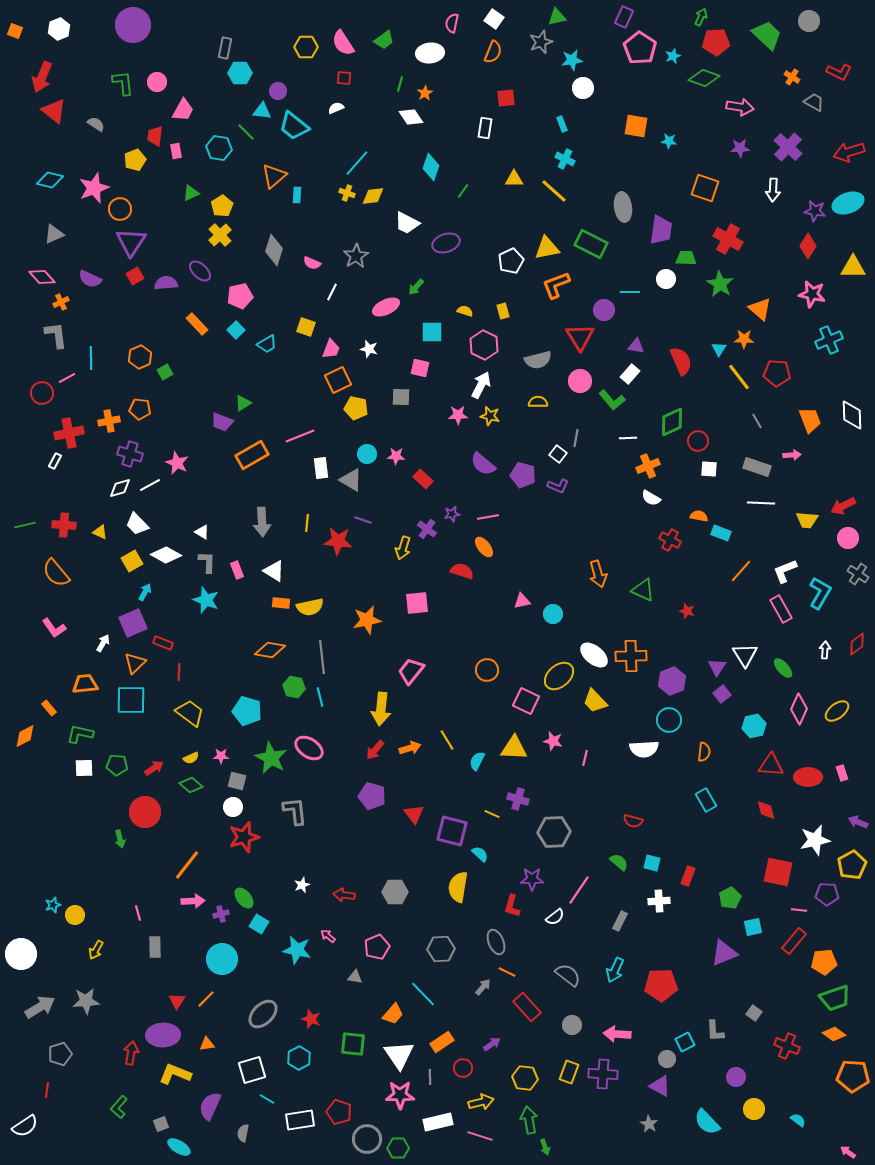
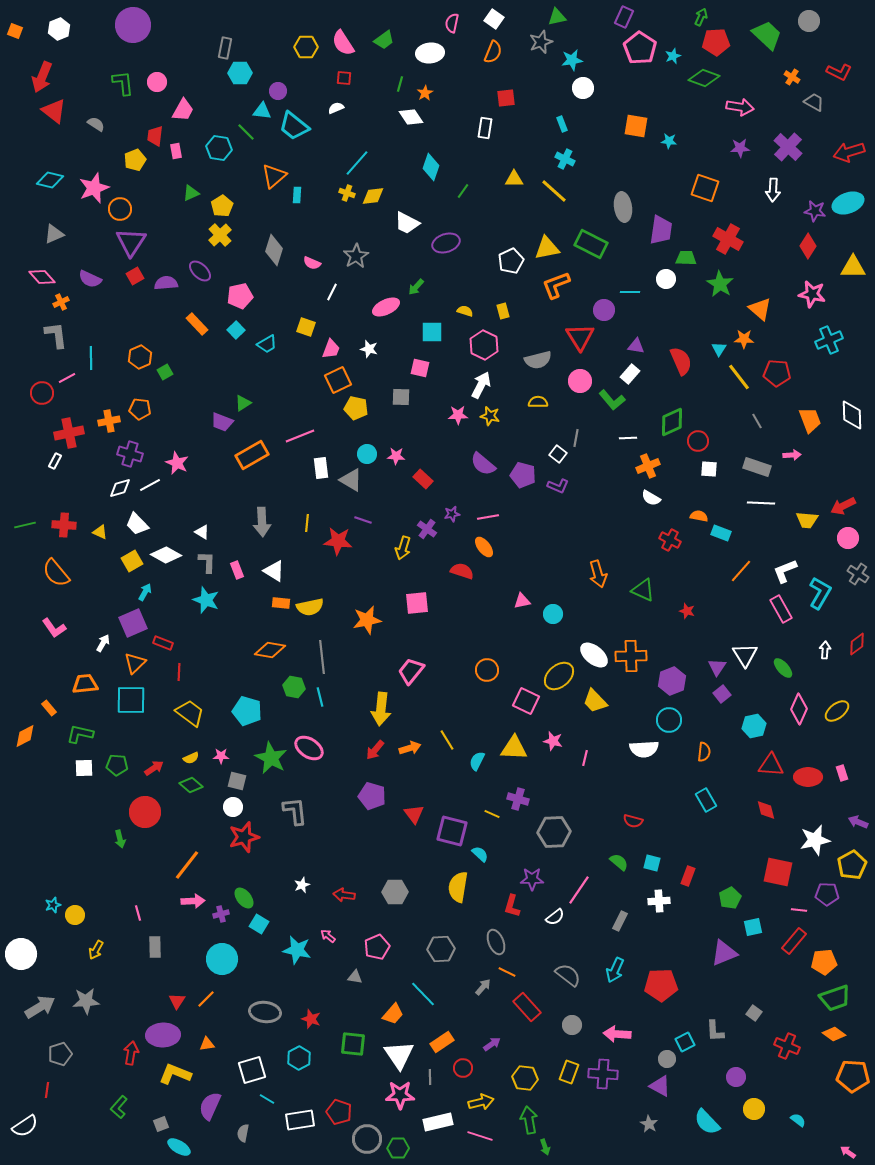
gray ellipse at (263, 1014): moved 2 px right, 2 px up; rotated 52 degrees clockwise
